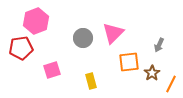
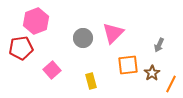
orange square: moved 1 px left, 3 px down
pink square: rotated 24 degrees counterclockwise
